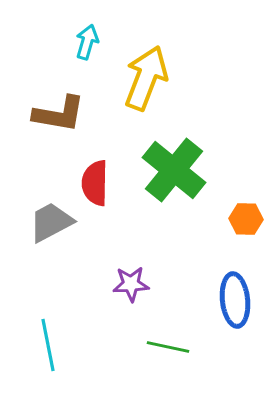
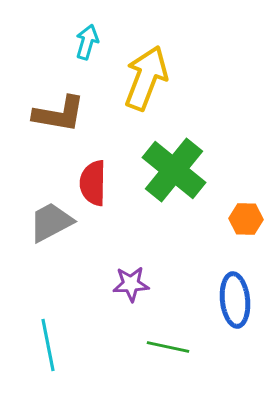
red semicircle: moved 2 px left
